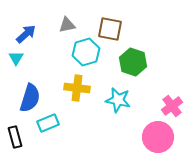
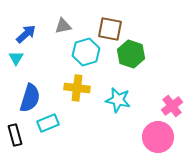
gray triangle: moved 4 px left, 1 px down
green hexagon: moved 2 px left, 8 px up
black rectangle: moved 2 px up
